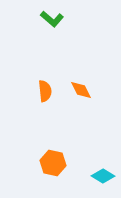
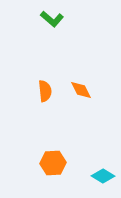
orange hexagon: rotated 15 degrees counterclockwise
